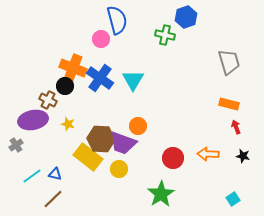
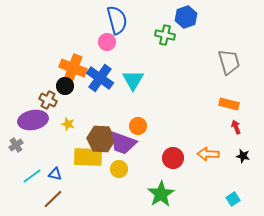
pink circle: moved 6 px right, 3 px down
yellow rectangle: rotated 36 degrees counterclockwise
